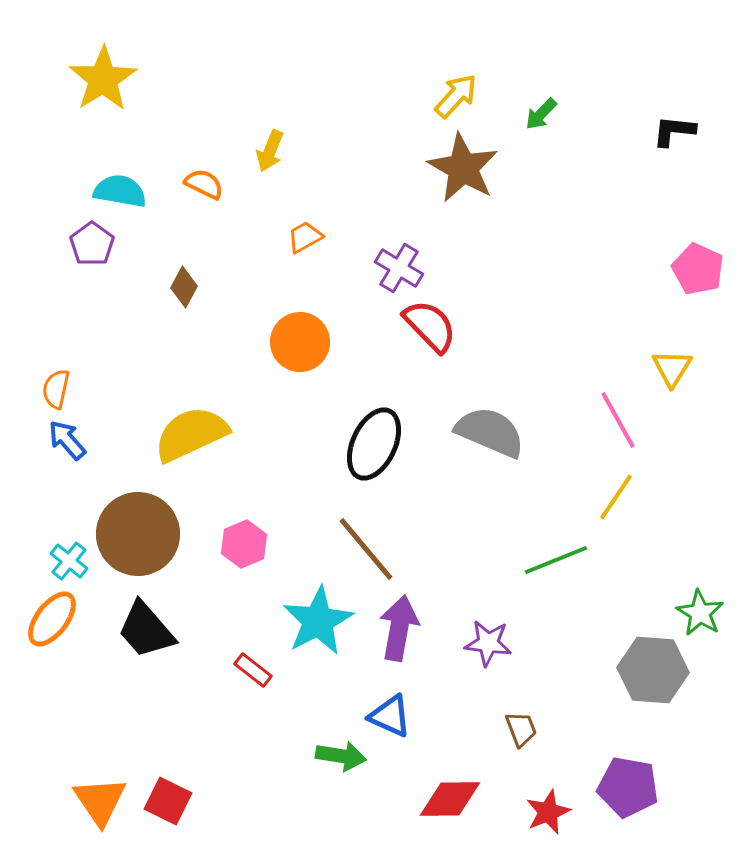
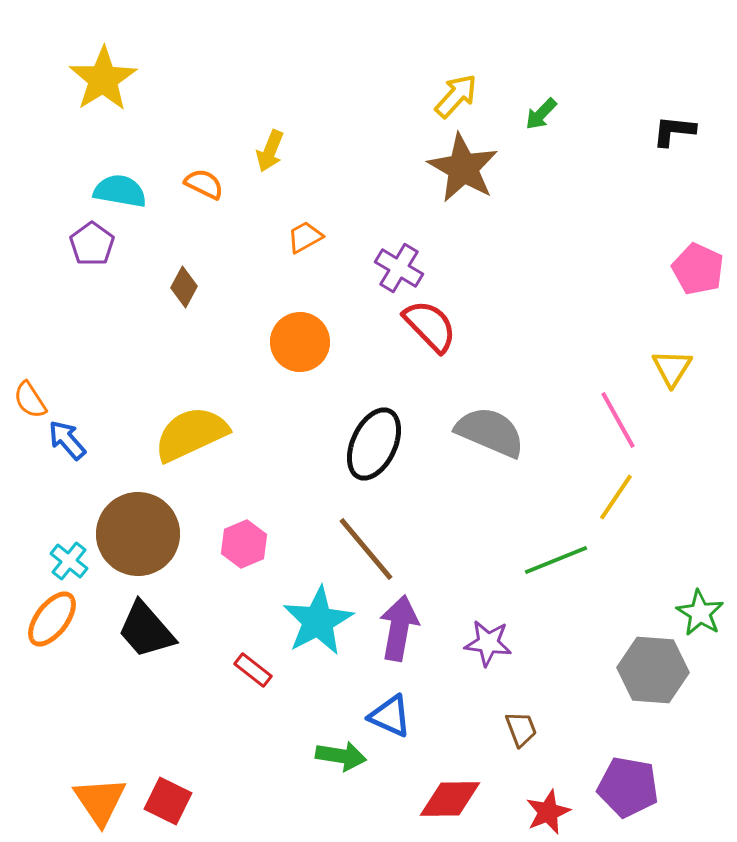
orange semicircle at (56, 389): moved 26 px left, 11 px down; rotated 45 degrees counterclockwise
